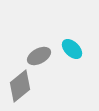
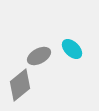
gray diamond: moved 1 px up
